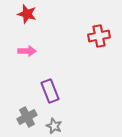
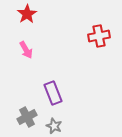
red star: rotated 24 degrees clockwise
pink arrow: moved 1 px left, 1 px up; rotated 60 degrees clockwise
purple rectangle: moved 3 px right, 2 px down
